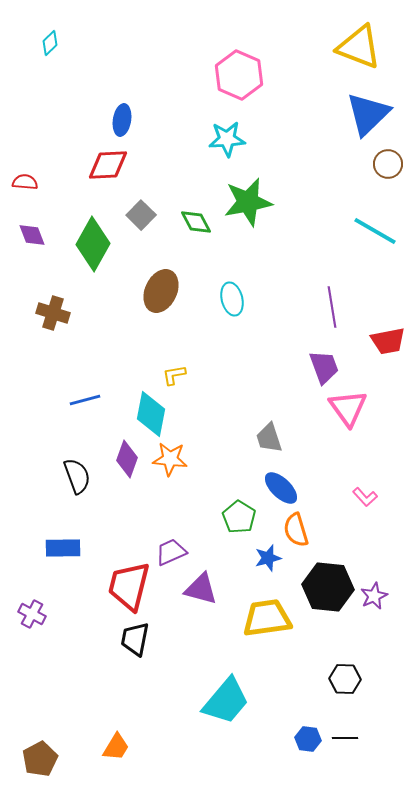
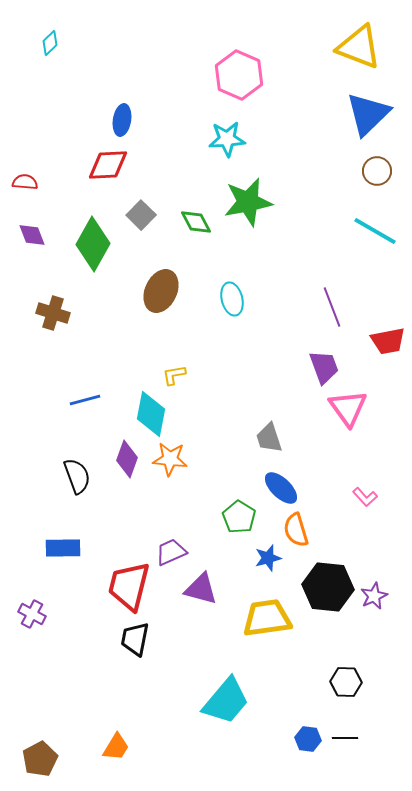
brown circle at (388, 164): moved 11 px left, 7 px down
purple line at (332, 307): rotated 12 degrees counterclockwise
black hexagon at (345, 679): moved 1 px right, 3 px down
